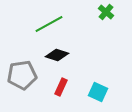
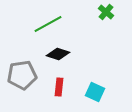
green line: moved 1 px left
black diamond: moved 1 px right, 1 px up
red rectangle: moved 2 px left; rotated 18 degrees counterclockwise
cyan square: moved 3 px left
